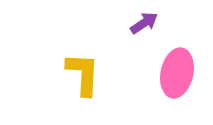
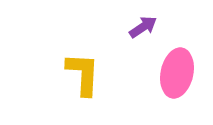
purple arrow: moved 1 px left, 4 px down
